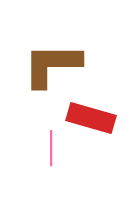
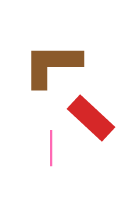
red rectangle: rotated 27 degrees clockwise
